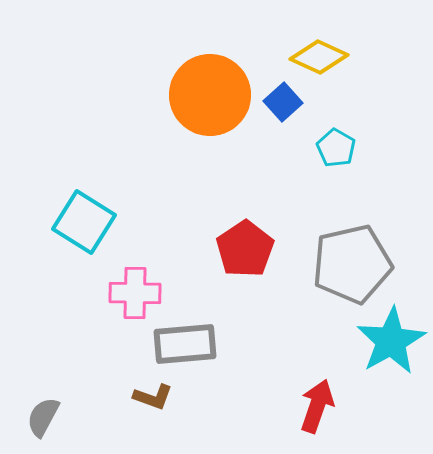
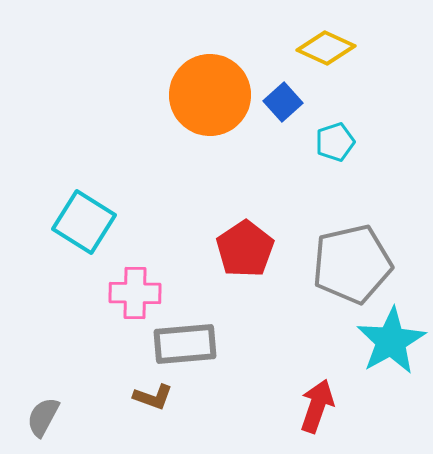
yellow diamond: moved 7 px right, 9 px up
cyan pentagon: moved 1 px left, 6 px up; rotated 24 degrees clockwise
